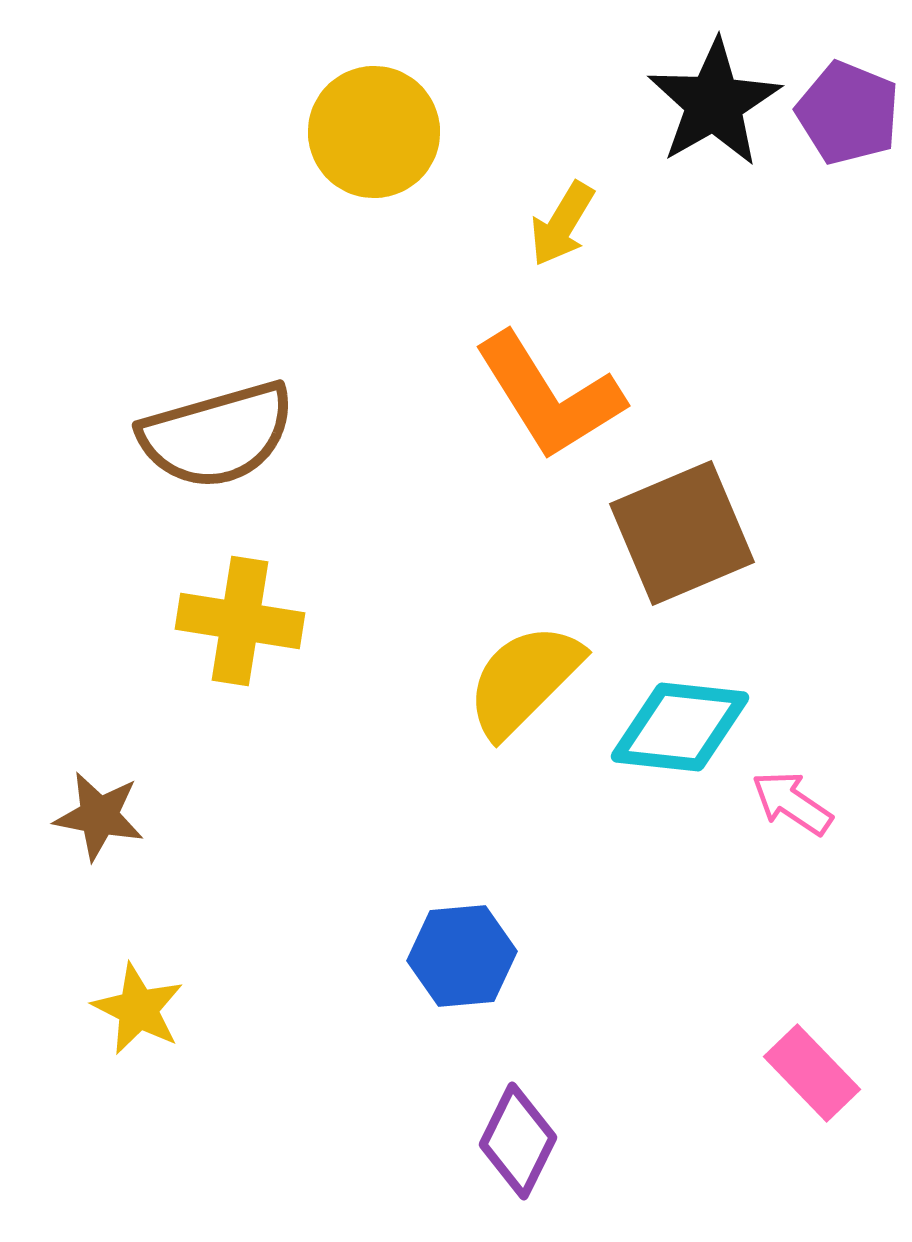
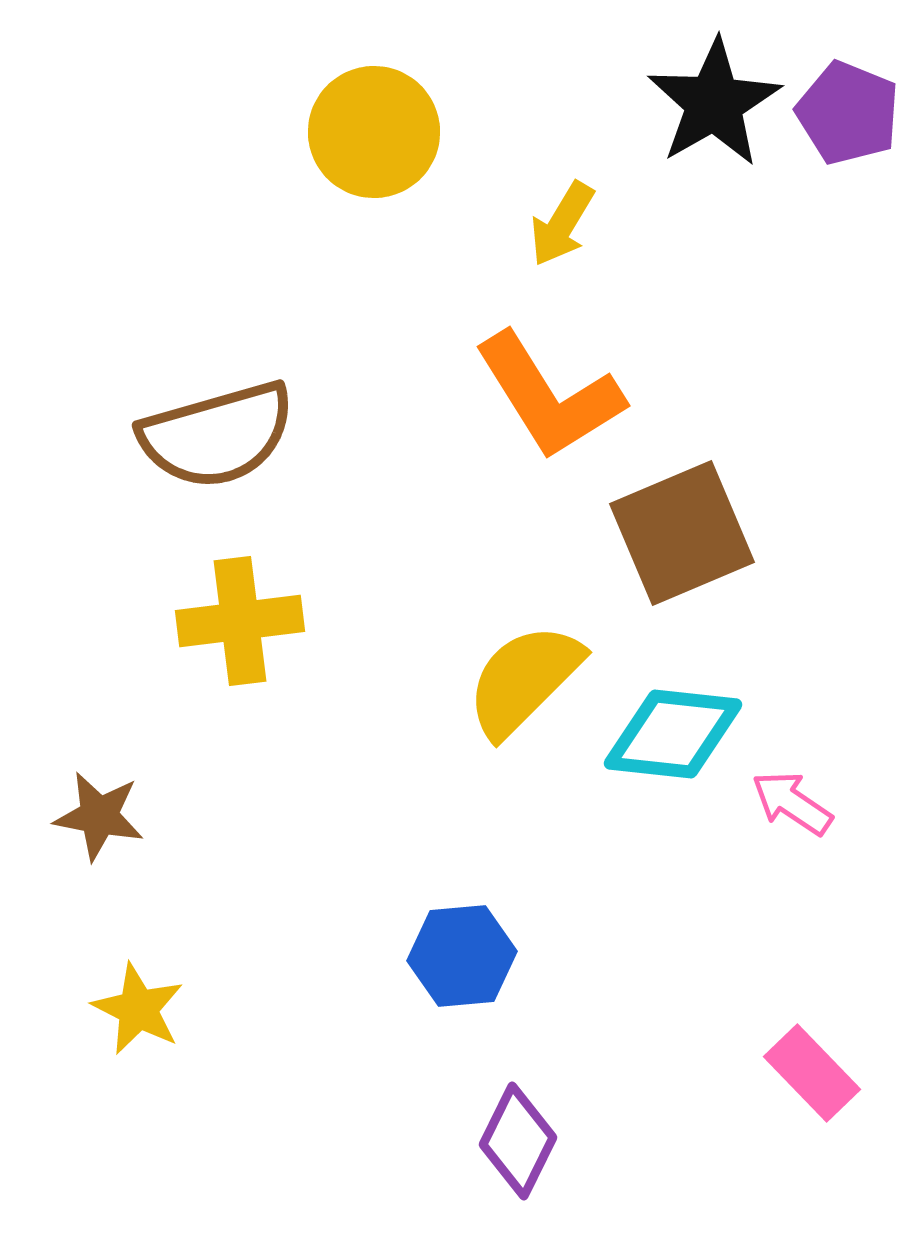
yellow cross: rotated 16 degrees counterclockwise
cyan diamond: moved 7 px left, 7 px down
